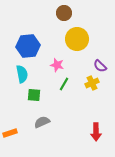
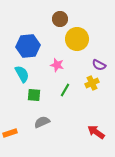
brown circle: moved 4 px left, 6 px down
purple semicircle: moved 1 px left, 1 px up; rotated 16 degrees counterclockwise
cyan semicircle: rotated 18 degrees counterclockwise
green line: moved 1 px right, 6 px down
red arrow: rotated 126 degrees clockwise
